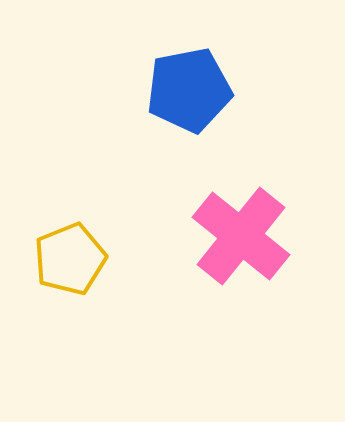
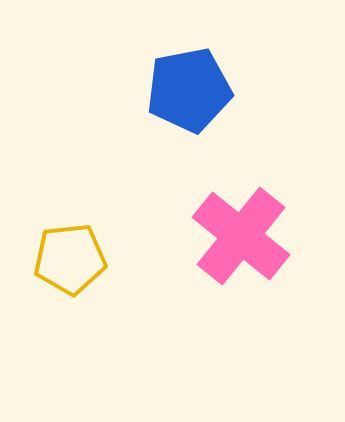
yellow pentagon: rotated 16 degrees clockwise
